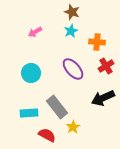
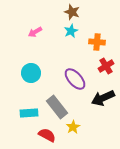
purple ellipse: moved 2 px right, 10 px down
